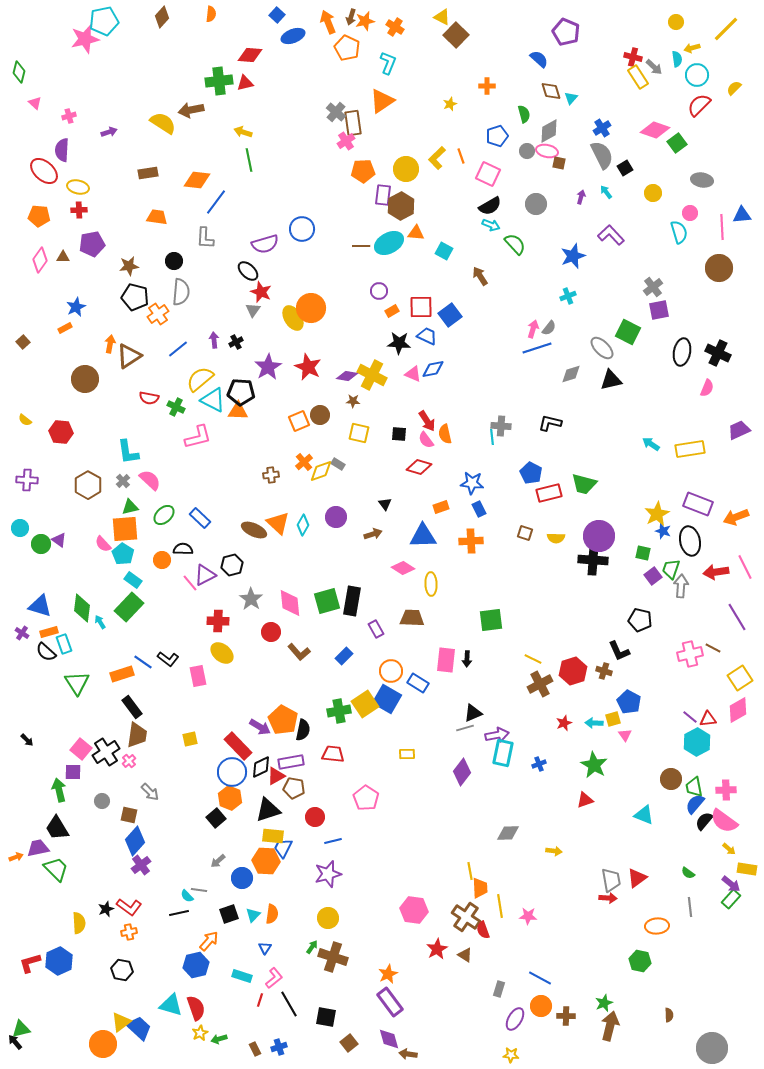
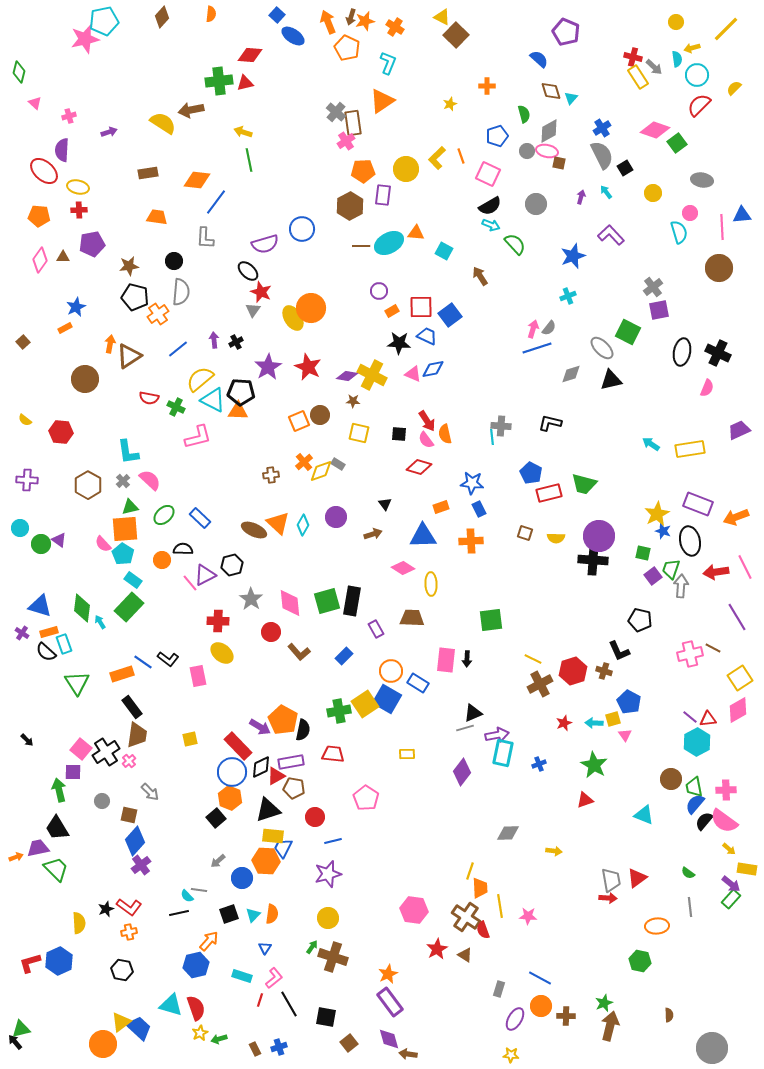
blue ellipse at (293, 36): rotated 55 degrees clockwise
brown hexagon at (401, 206): moved 51 px left
yellow line at (470, 871): rotated 30 degrees clockwise
